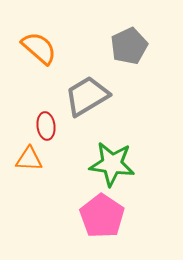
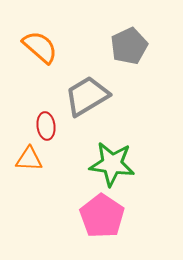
orange semicircle: moved 1 px right, 1 px up
